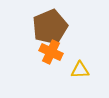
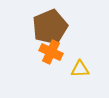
yellow triangle: moved 1 px up
